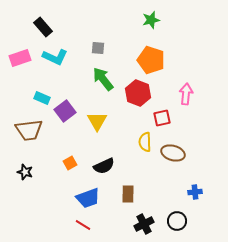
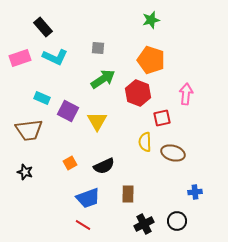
green arrow: rotated 95 degrees clockwise
purple square: moved 3 px right; rotated 25 degrees counterclockwise
